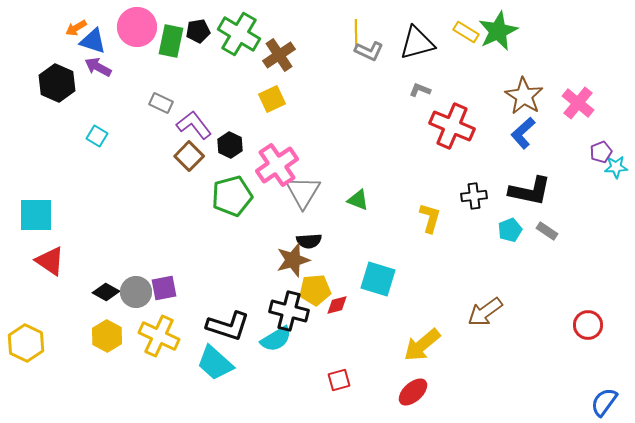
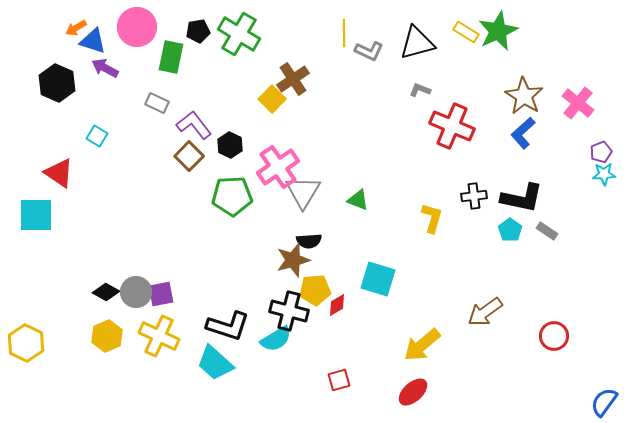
yellow line at (356, 33): moved 12 px left
green rectangle at (171, 41): moved 16 px down
brown cross at (279, 55): moved 14 px right, 24 px down
purple arrow at (98, 67): moved 7 px right, 1 px down
yellow square at (272, 99): rotated 20 degrees counterclockwise
gray rectangle at (161, 103): moved 4 px left
pink cross at (277, 165): moved 1 px right, 2 px down
cyan star at (616, 167): moved 12 px left, 7 px down
black L-shape at (530, 191): moved 8 px left, 7 px down
green pentagon at (232, 196): rotated 12 degrees clockwise
yellow L-shape at (430, 218): moved 2 px right
cyan pentagon at (510, 230): rotated 15 degrees counterclockwise
red triangle at (50, 261): moved 9 px right, 88 px up
purple square at (164, 288): moved 3 px left, 6 px down
red diamond at (337, 305): rotated 15 degrees counterclockwise
red circle at (588, 325): moved 34 px left, 11 px down
yellow hexagon at (107, 336): rotated 8 degrees clockwise
